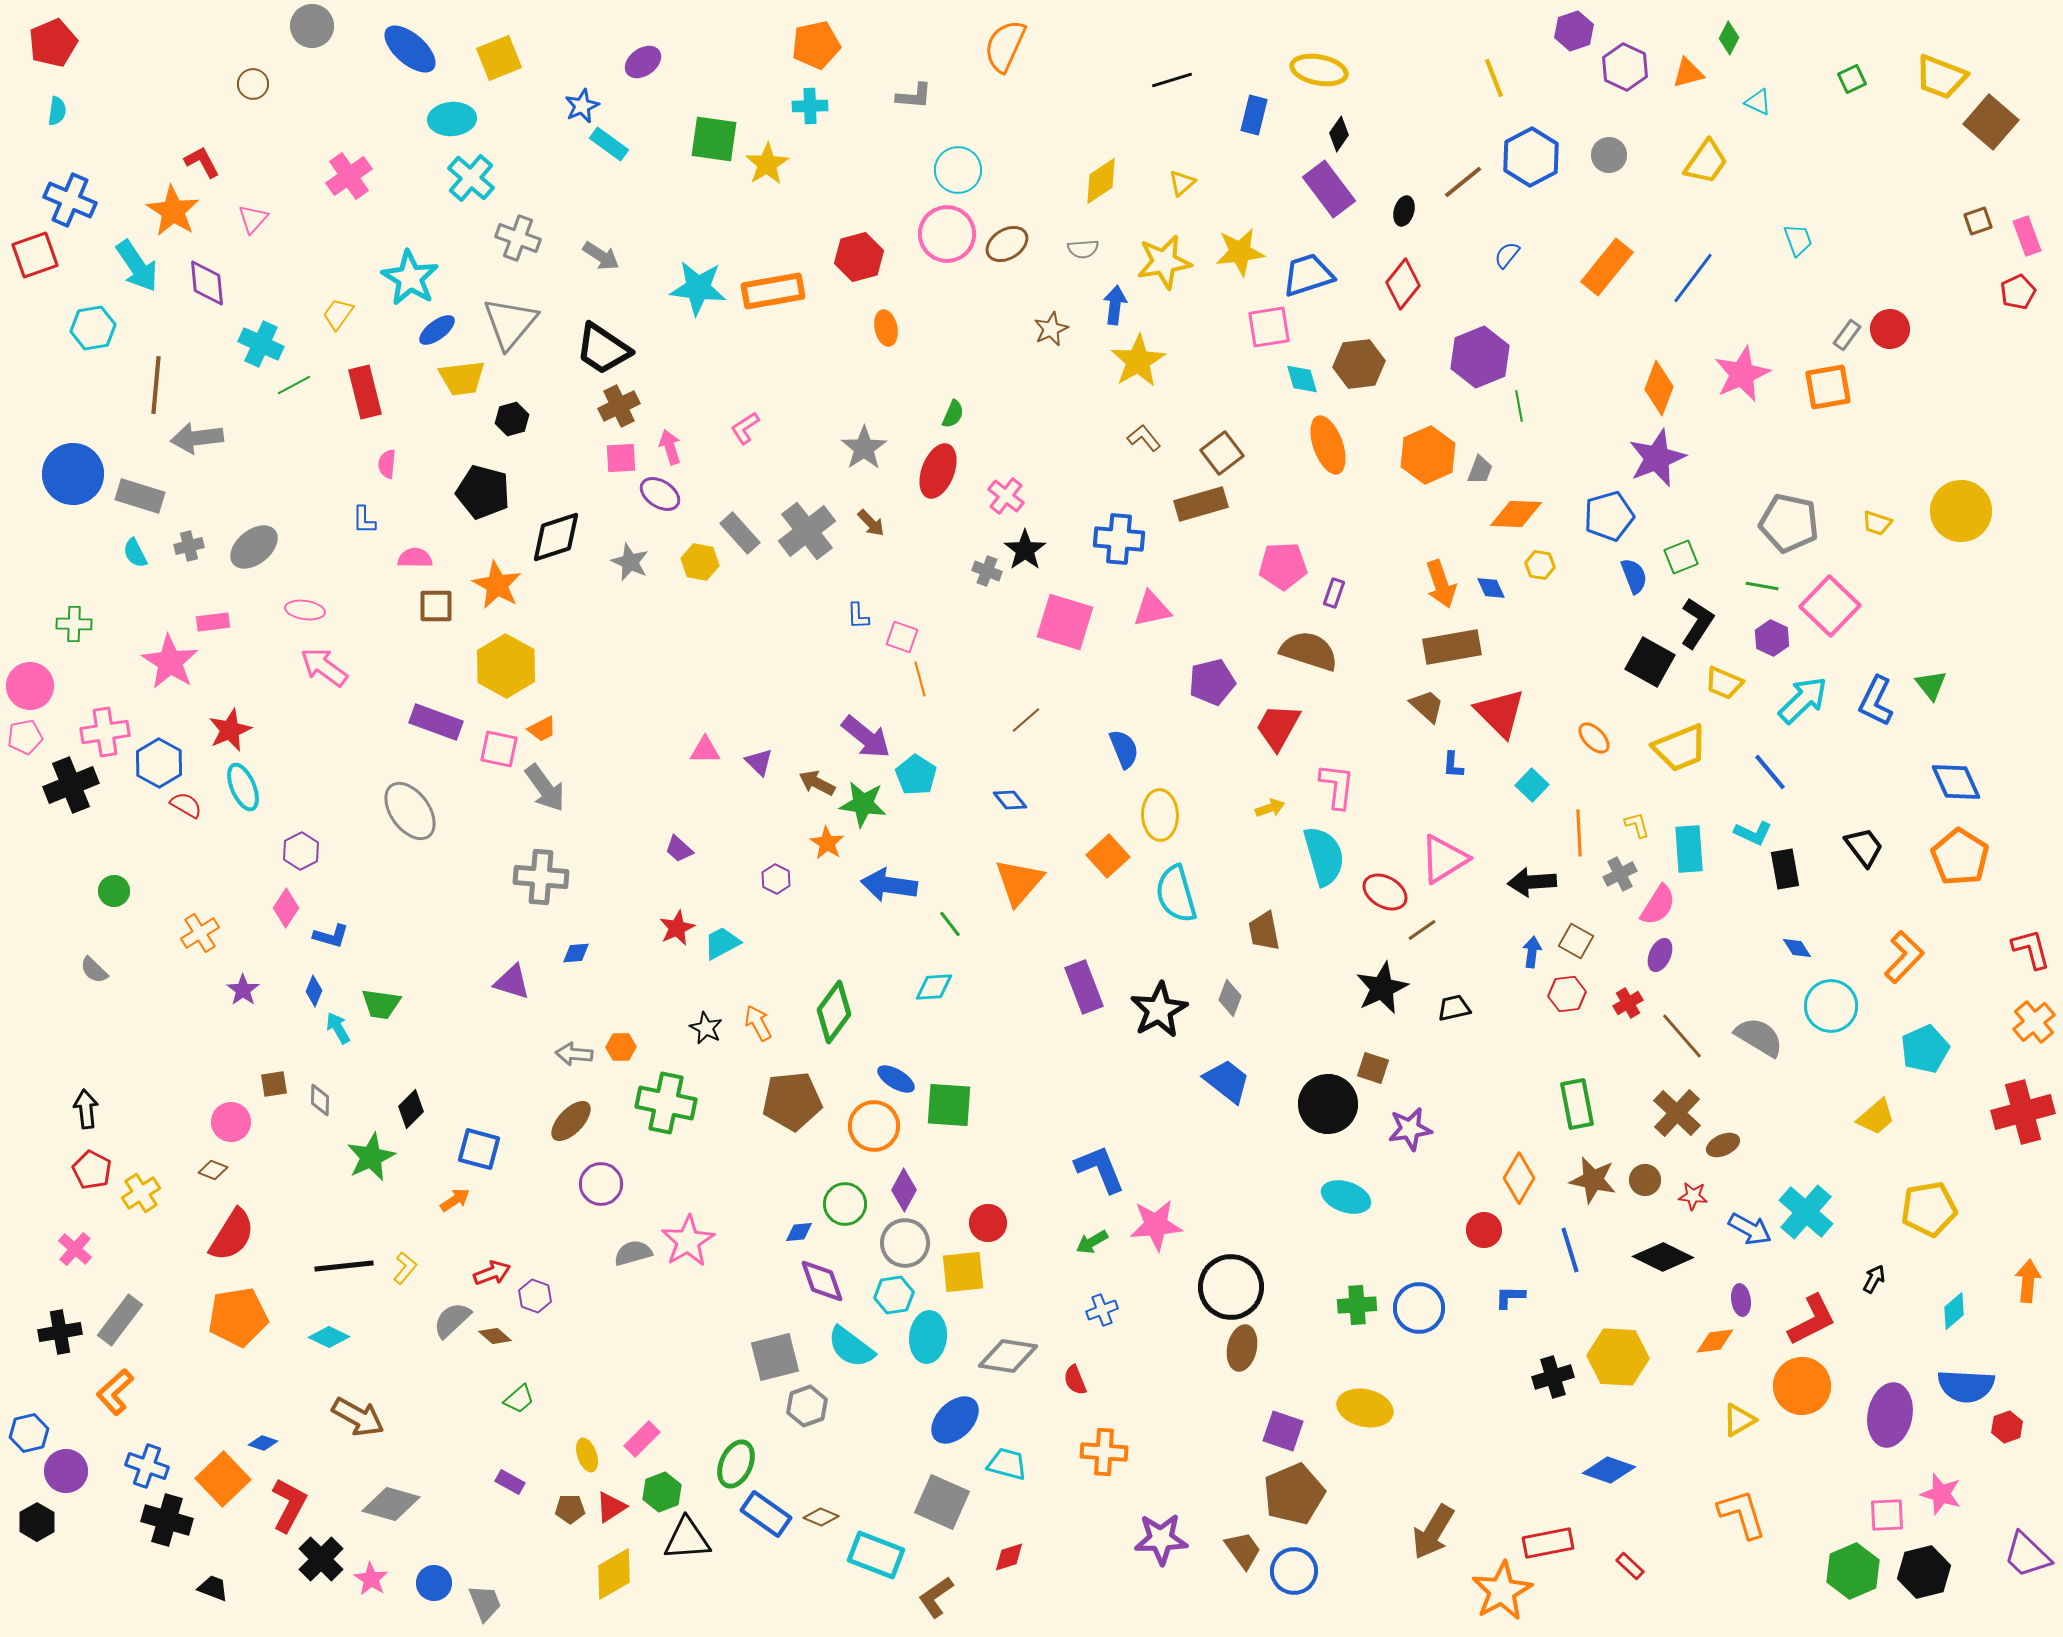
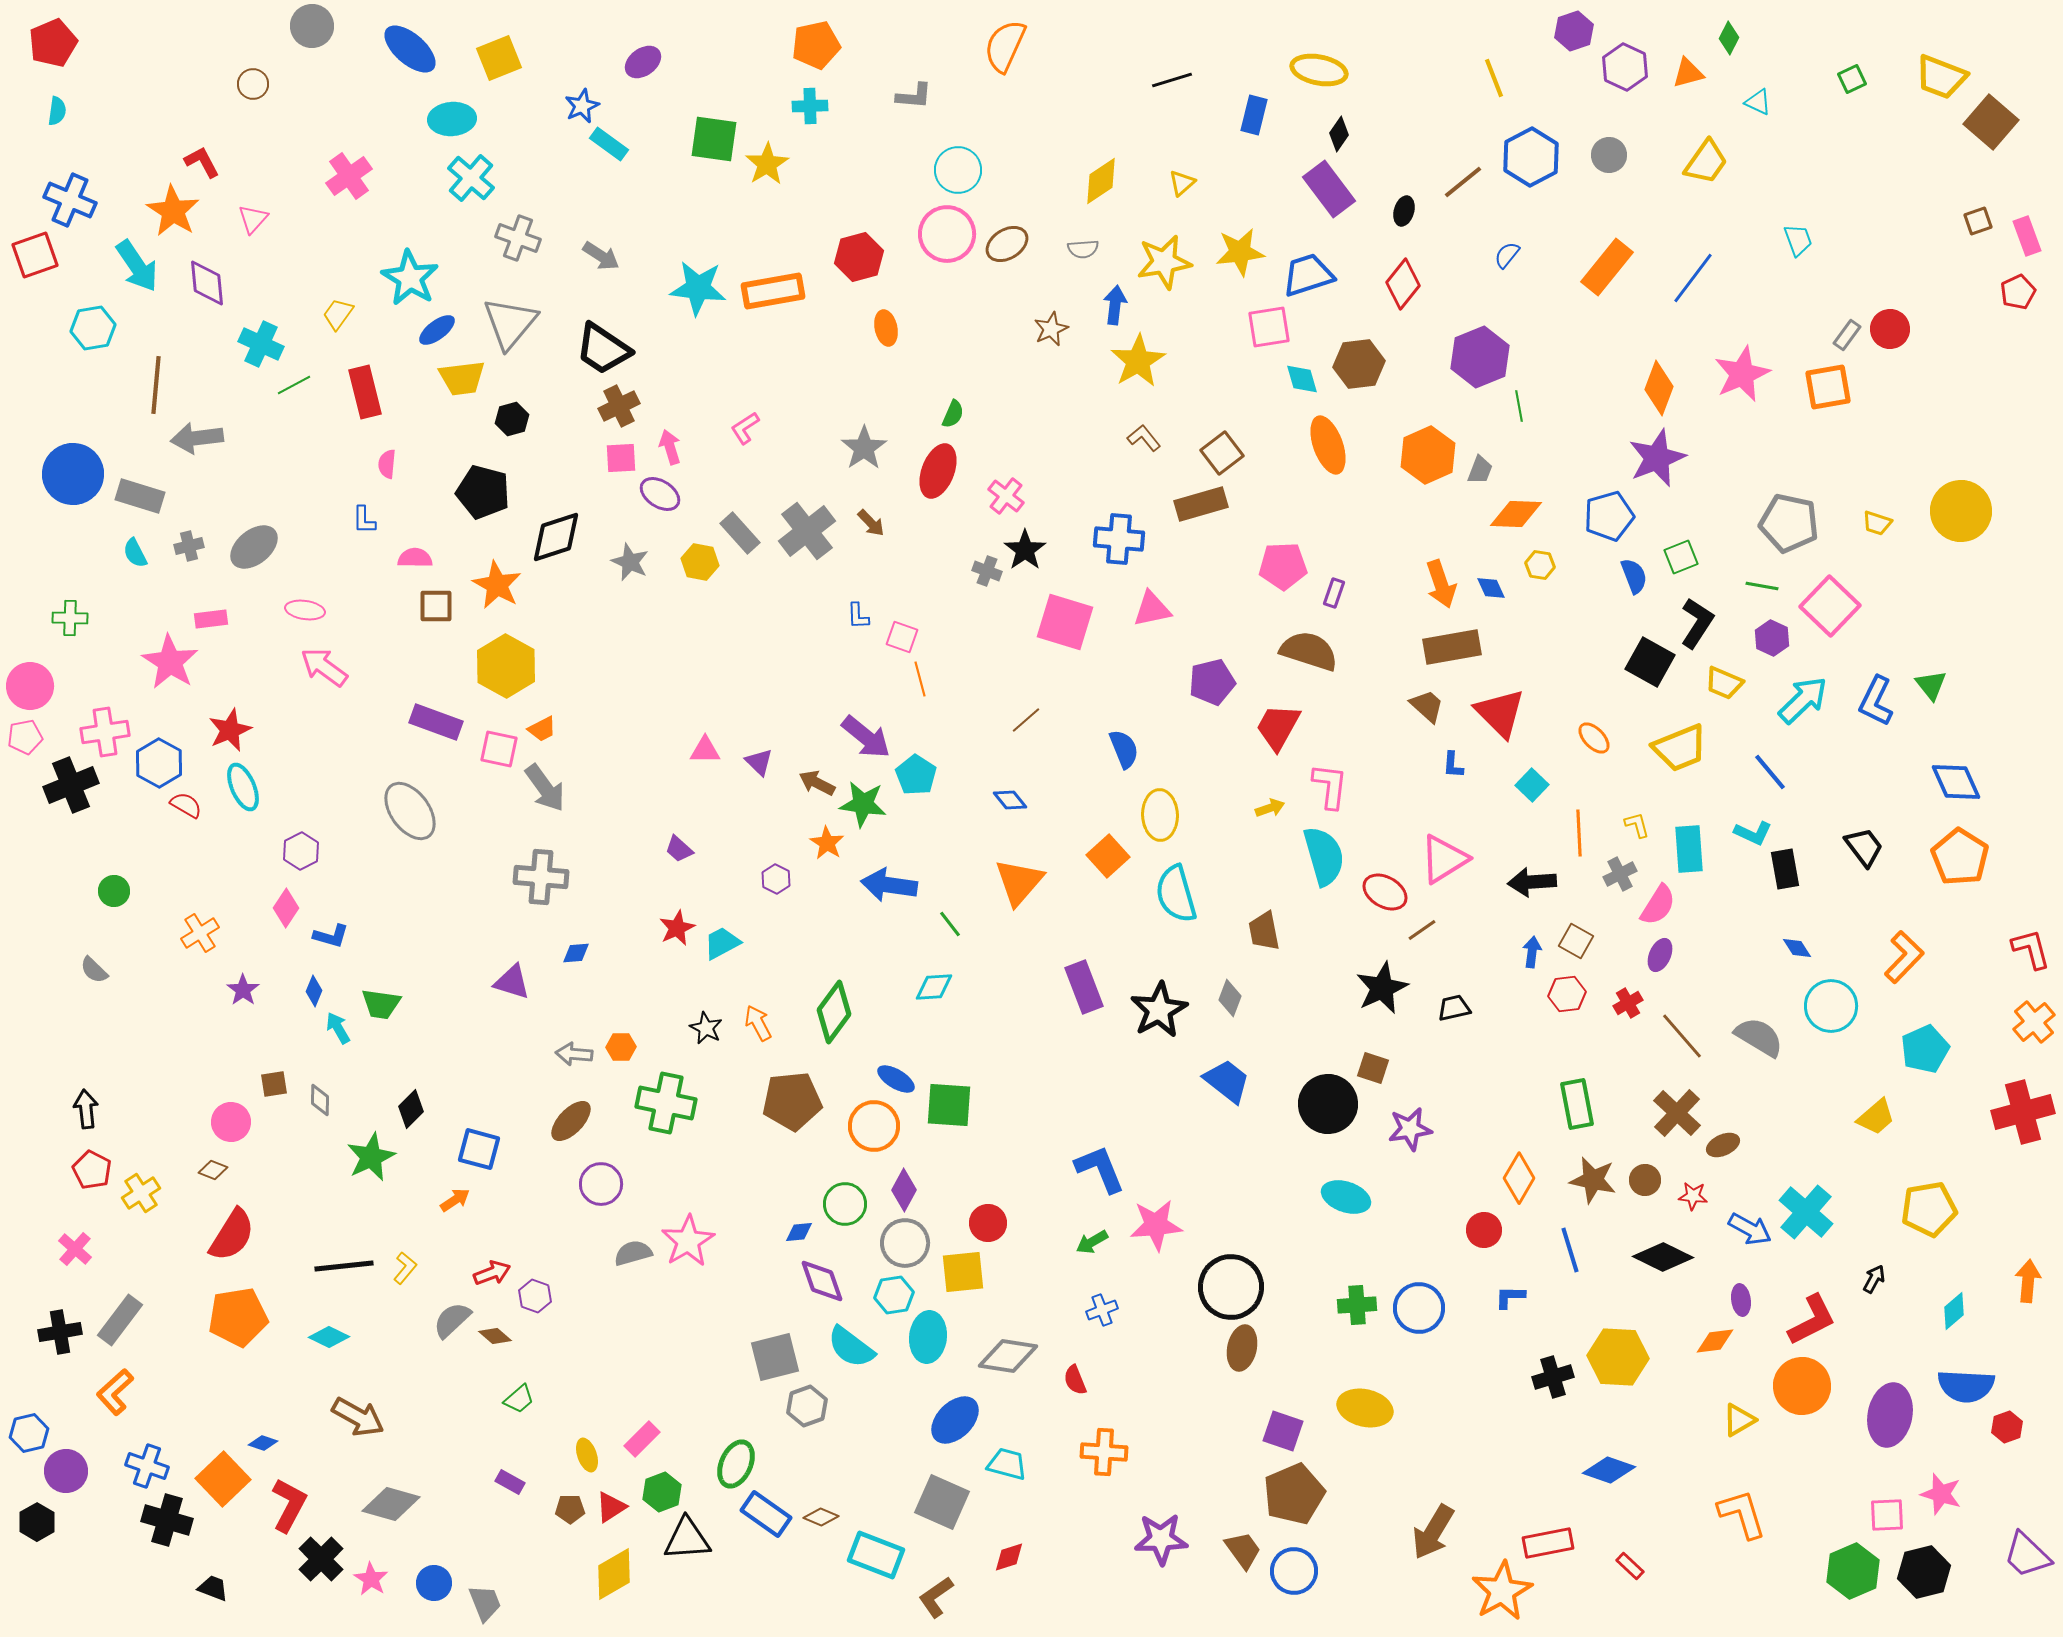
pink rectangle at (213, 622): moved 2 px left, 3 px up
green cross at (74, 624): moved 4 px left, 6 px up
pink L-shape at (1337, 786): moved 7 px left
